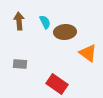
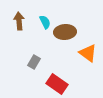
gray rectangle: moved 14 px right, 2 px up; rotated 64 degrees counterclockwise
